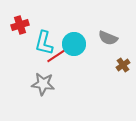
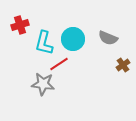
cyan circle: moved 1 px left, 5 px up
red line: moved 3 px right, 8 px down
